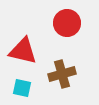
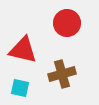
red triangle: moved 1 px up
cyan square: moved 2 px left
